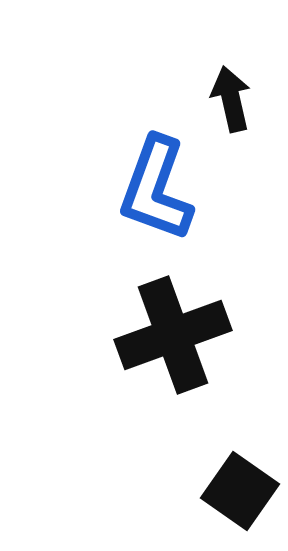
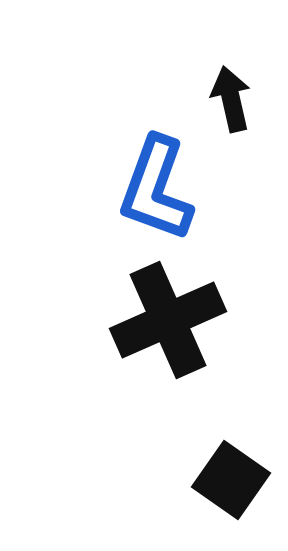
black cross: moved 5 px left, 15 px up; rotated 4 degrees counterclockwise
black square: moved 9 px left, 11 px up
